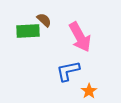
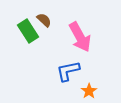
green rectangle: rotated 60 degrees clockwise
